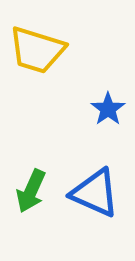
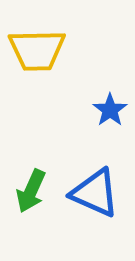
yellow trapezoid: rotated 18 degrees counterclockwise
blue star: moved 2 px right, 1 px down
